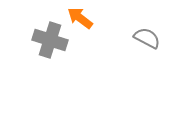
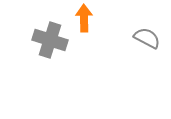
orange arrow: moved 4 px right; rotated 52 degrees clockwise
